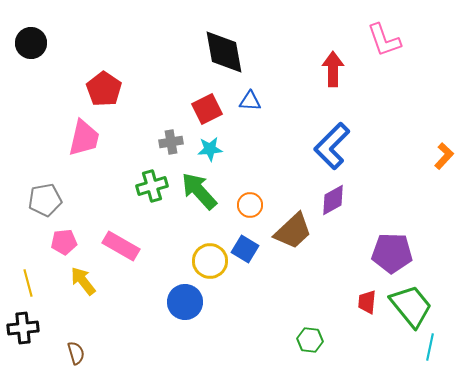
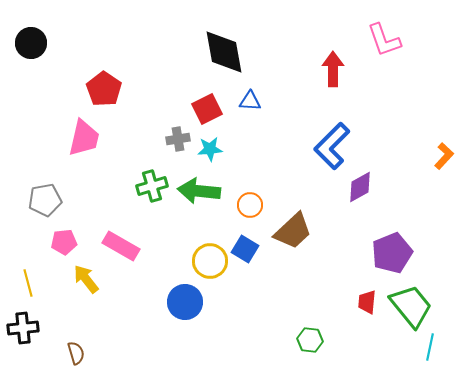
gray cross: moved 7 px right, 3 px up
green arrow: rotated 42 degrees counterclockwise
purple diamond: moved 27 px right, 13 px up
purple pentagon: rotated 24 degrees counterclockwise
yellow arrow: moved 3 px right, 2 px up
